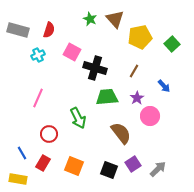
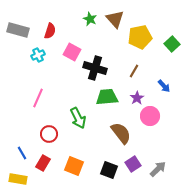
red semicircle: moved 1 px right, 1 px down
